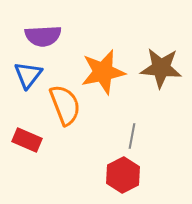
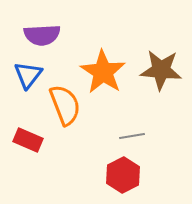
purple semicircle: moved 1 px left, 1 px up
brown star: moved 2 px down
orange star: rotated 27 degrees counterclockwise
gray line: rotated 70 degrees clockwise
red rectangle: moved 1 px right
